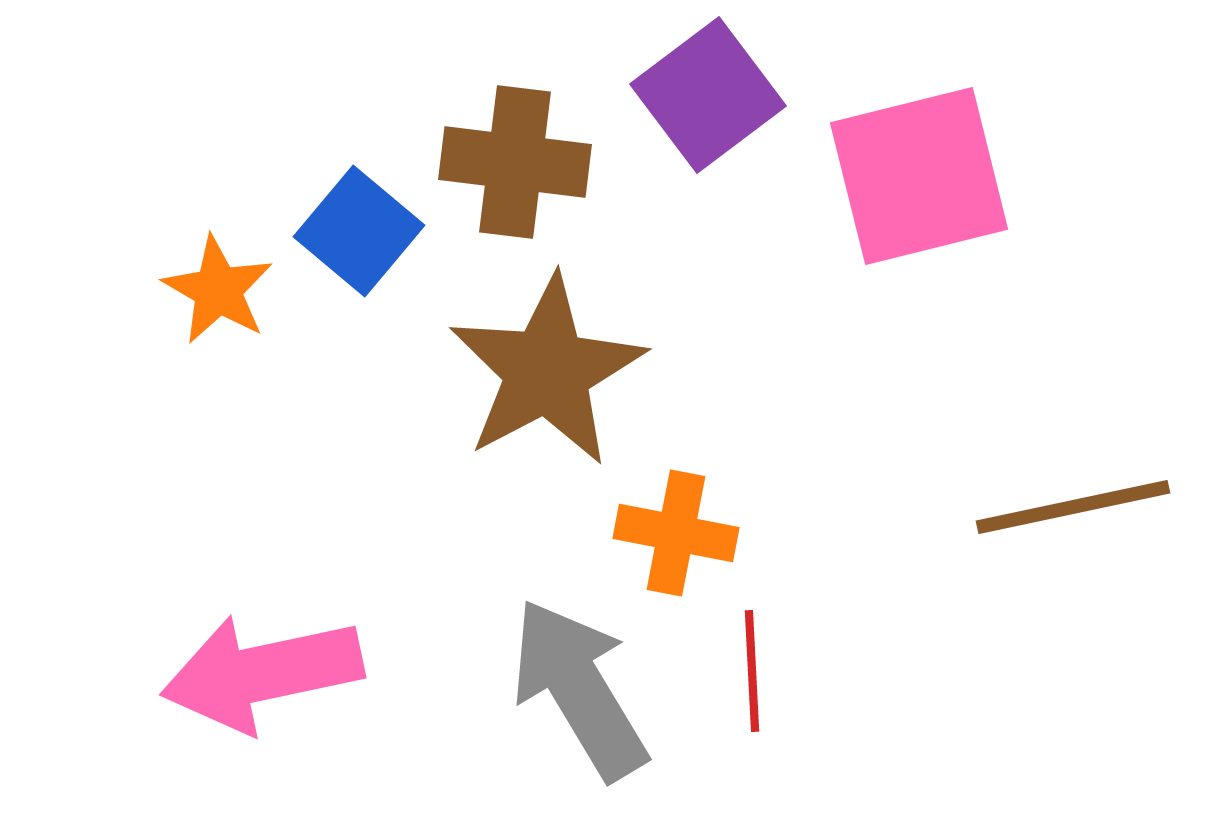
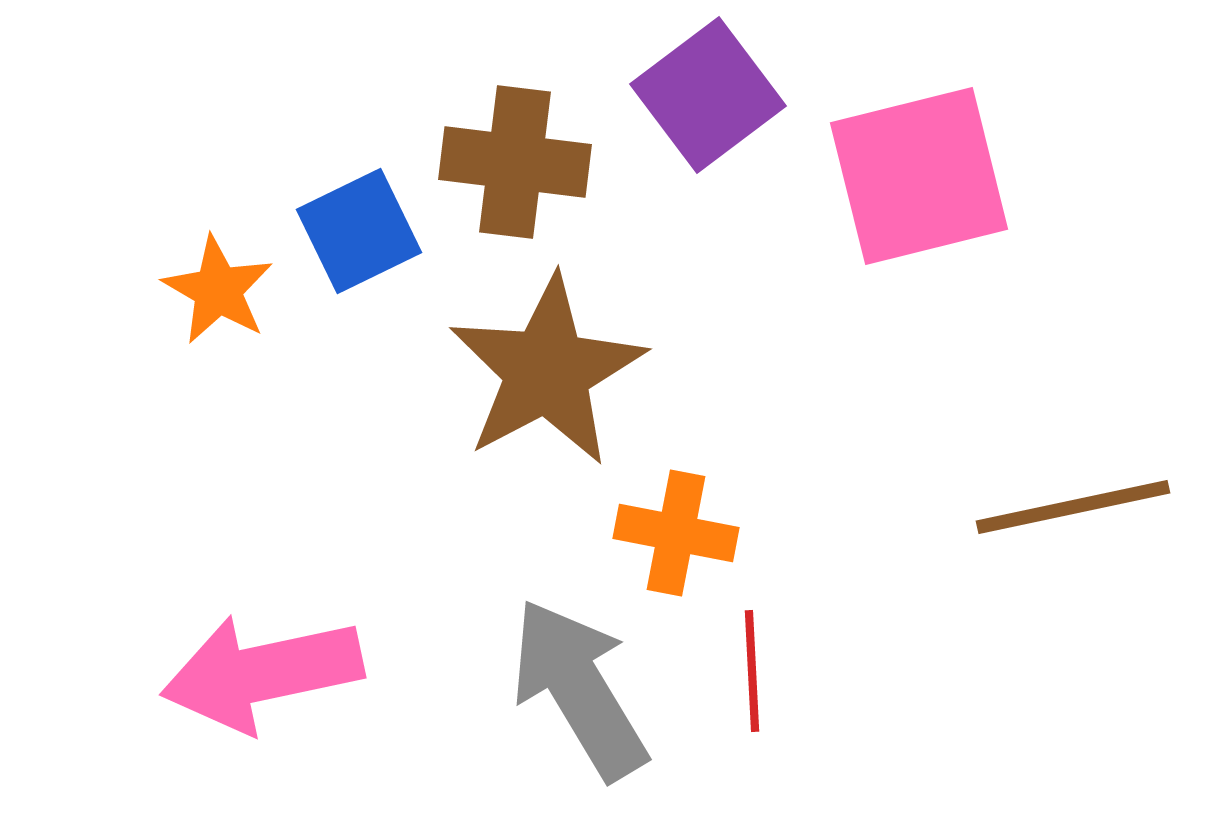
blue square: rotated 24 degrees clockwise
